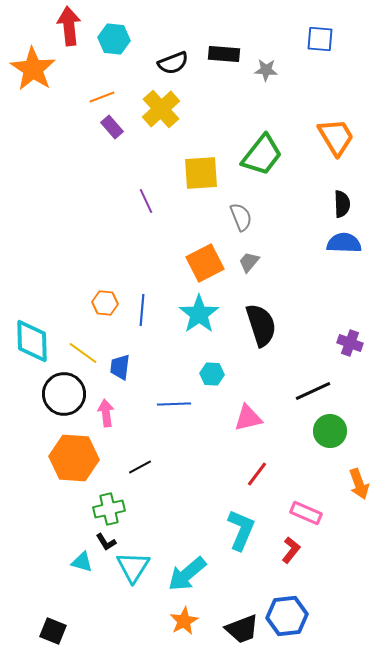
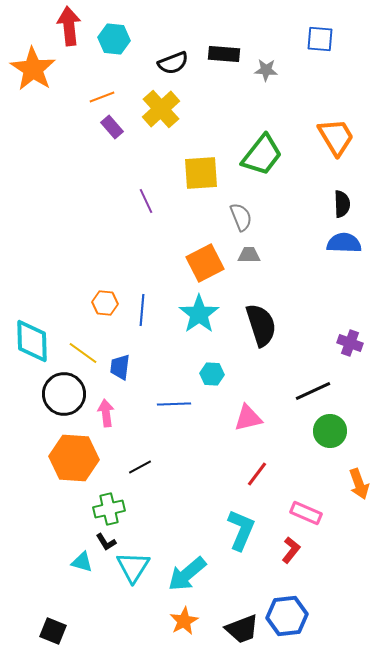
gray trapezoid at (249, 262): moved 7 px up; rotated 50 degrees clockwise
